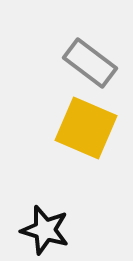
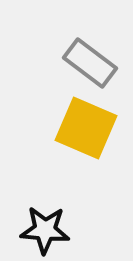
black star: rotated 12 degrees counterclockwise
